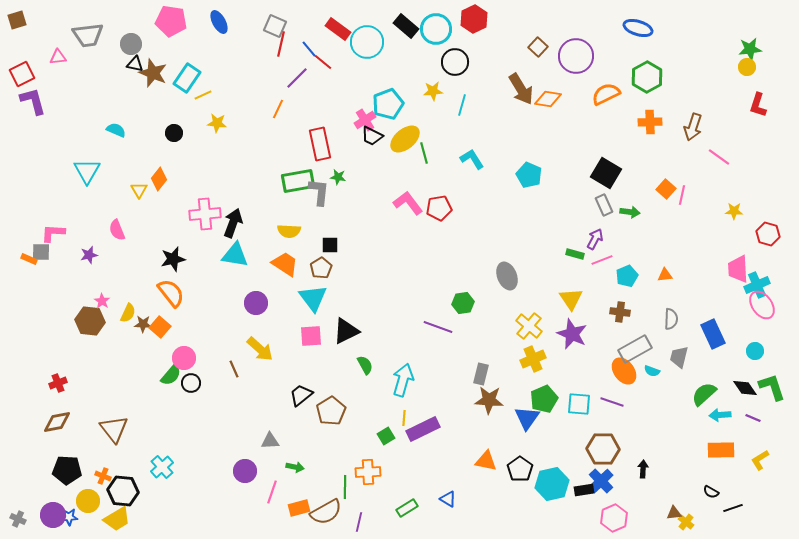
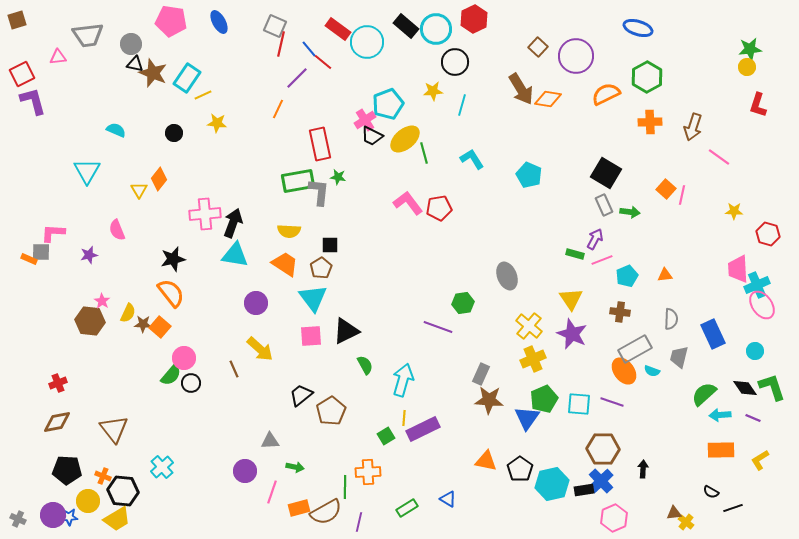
gray rectangle at (481, 374): rotated 10 degrees clockwise
